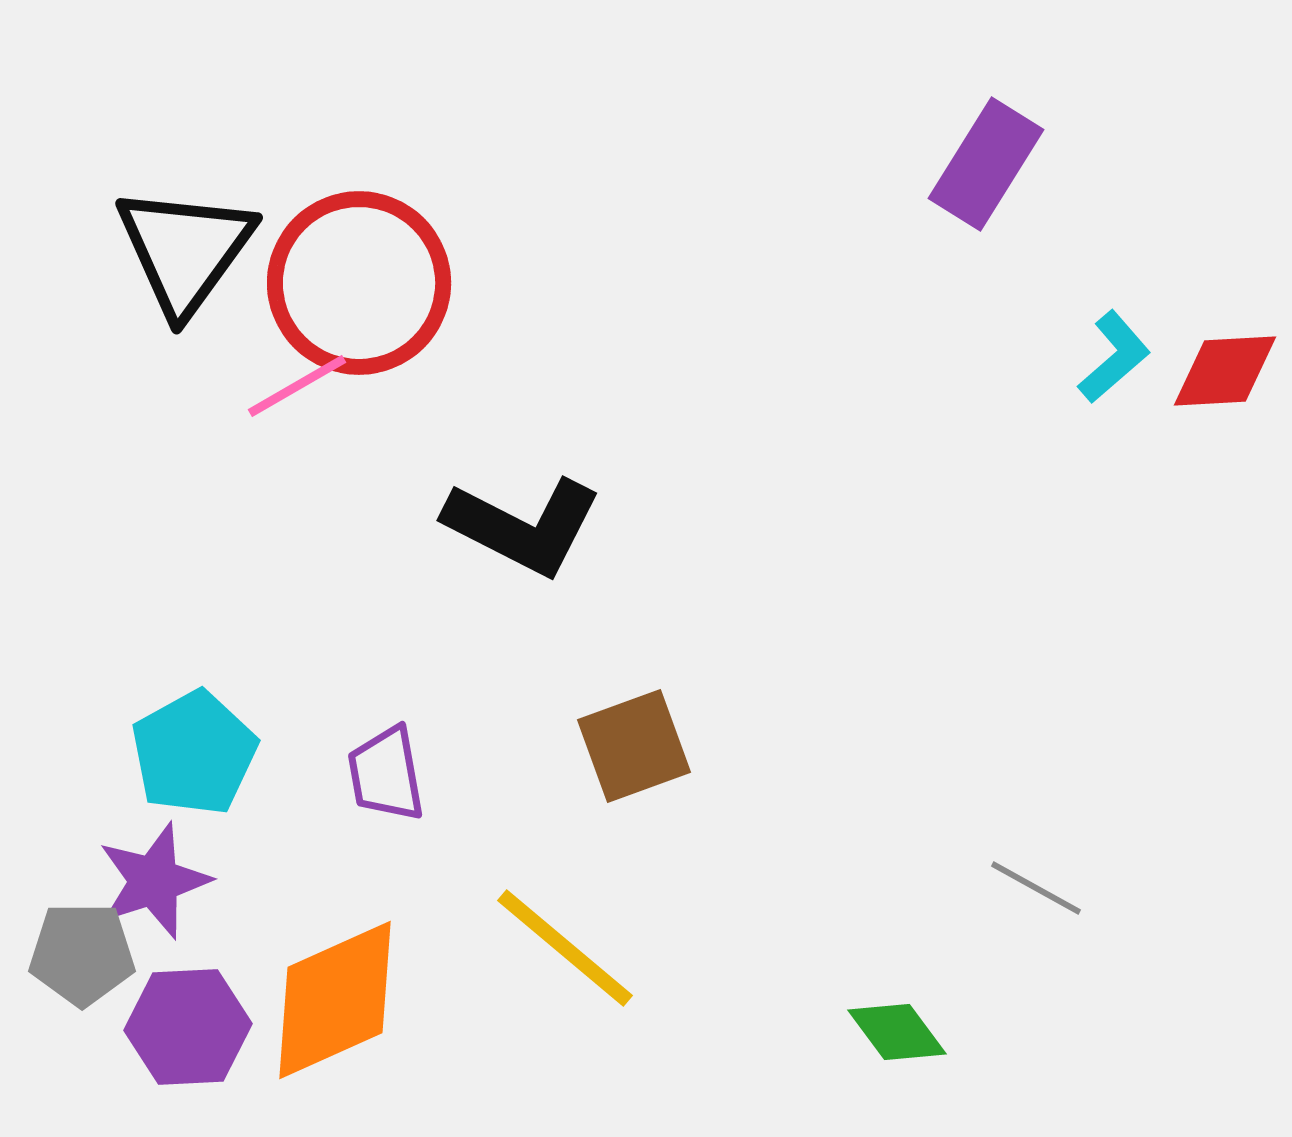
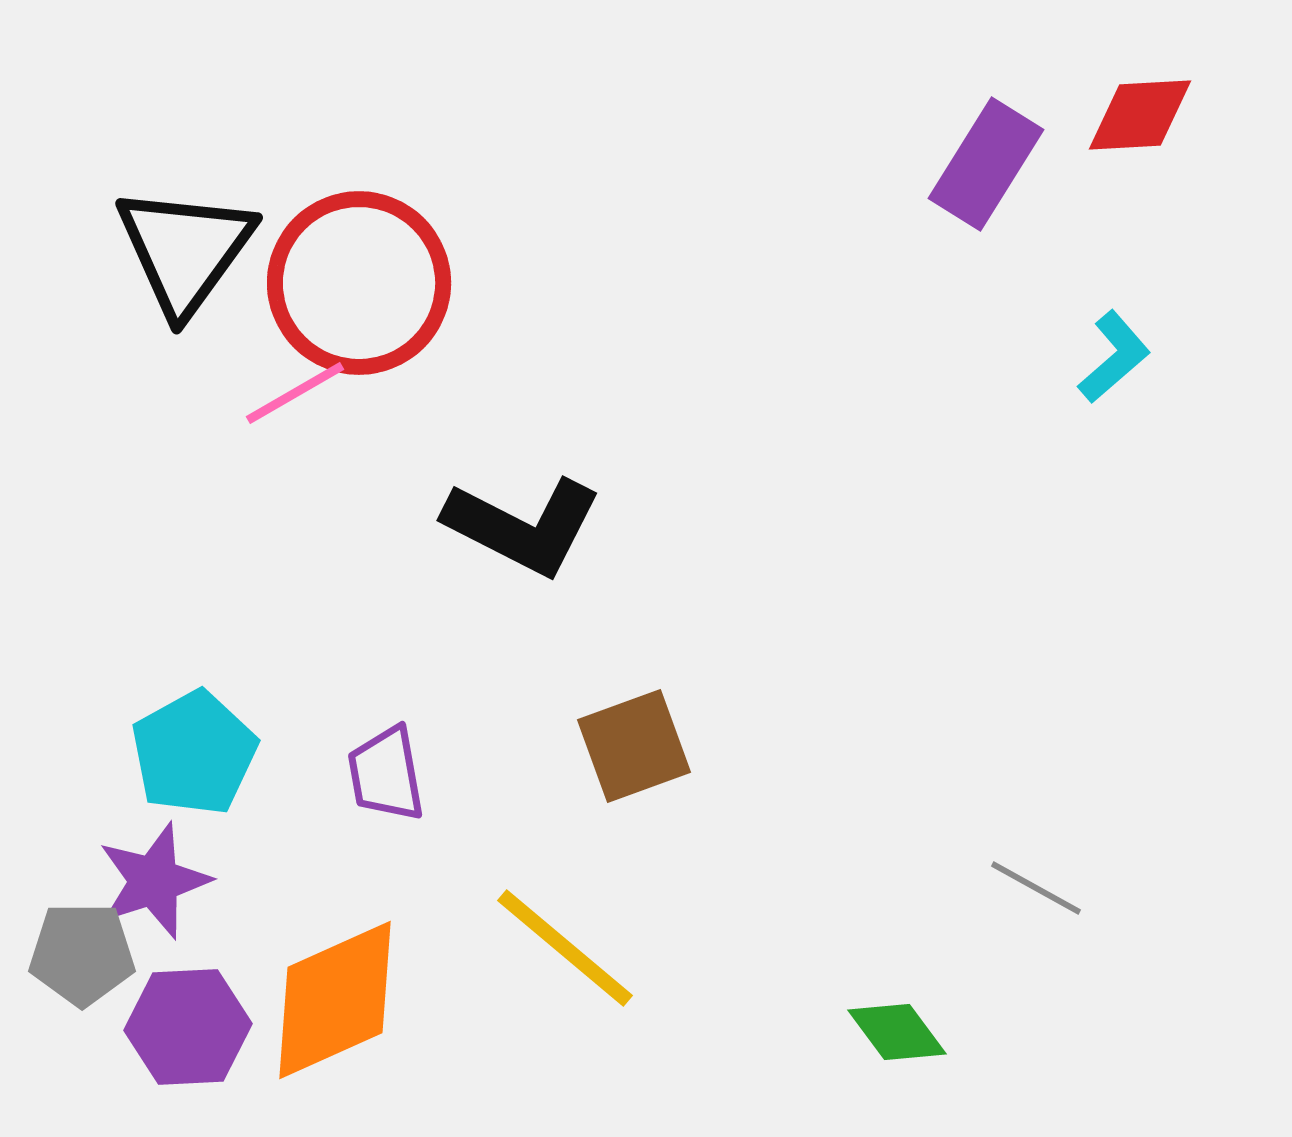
red diamond: moved 85 px left, 256 px up
pink line: moved 2 px left, 7 px down
